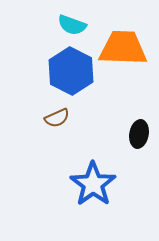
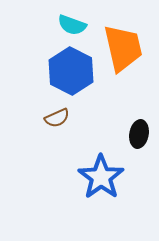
orange trapezoid: rotated 75 degrees clockwise
blue star: moved 8 px right, 7 px up
